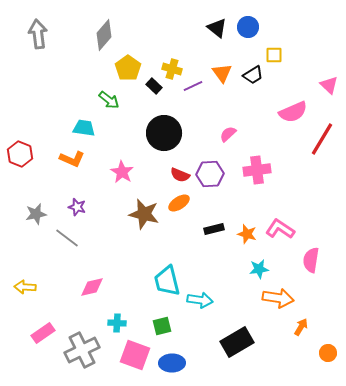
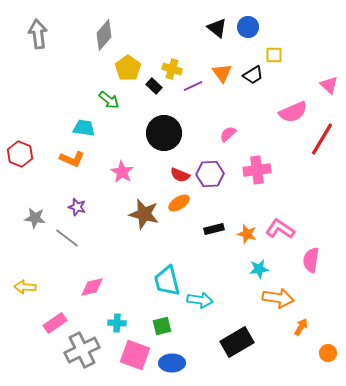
gray star at (36, 214): moved 1 px left, 4 px down; rotated 20 degrees clockwise
pink rectangle at (43, 333): moved 12 px right, 10 px up
